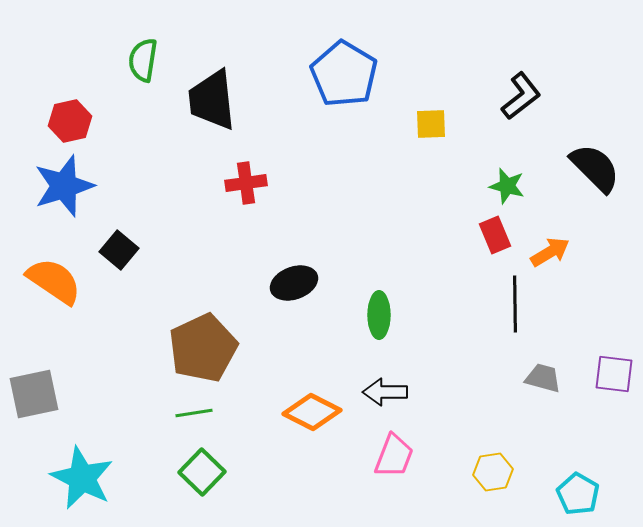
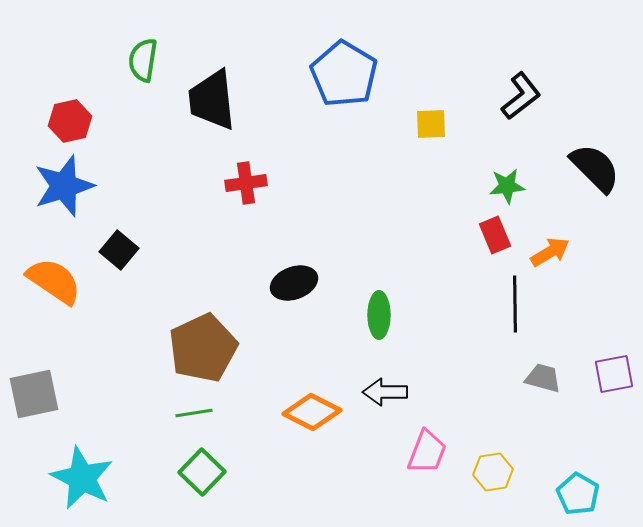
green star: rotated 21 degrees counterclockwise
purple square: rotated 18 degrees counterclockwise
pink trapezoid: moved 33 px right, 4 px up
